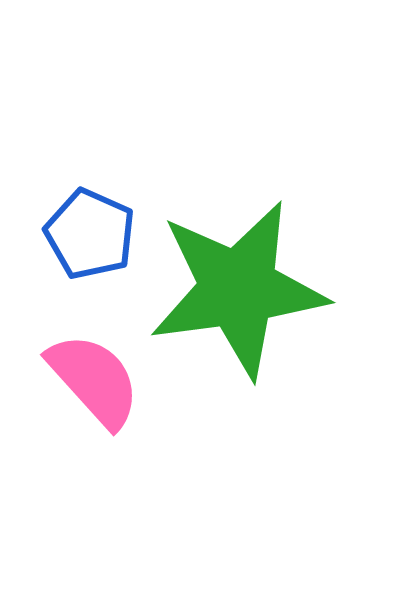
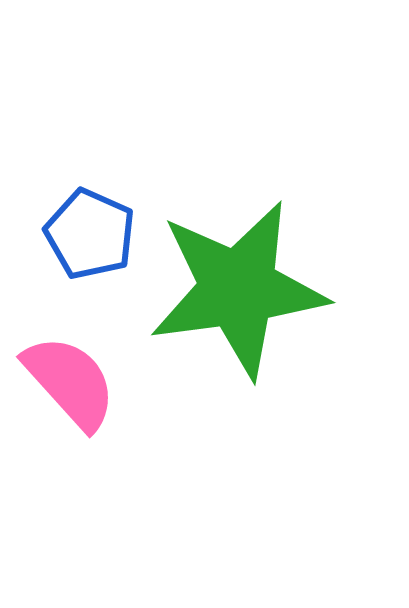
pink semicircle: moved 24 px left, 2 px down
